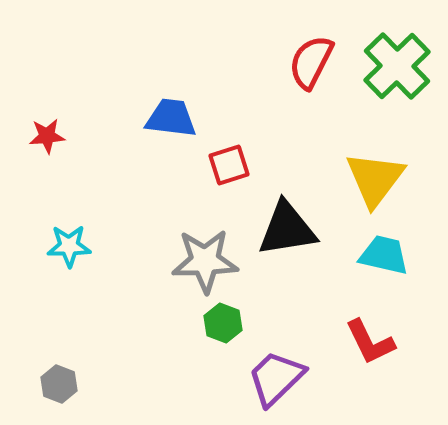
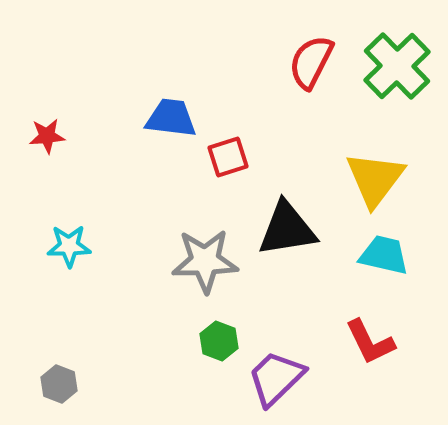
red square: moved 1 px left, 8 px up
green hexagon: moved 4 px left, 18 px down
